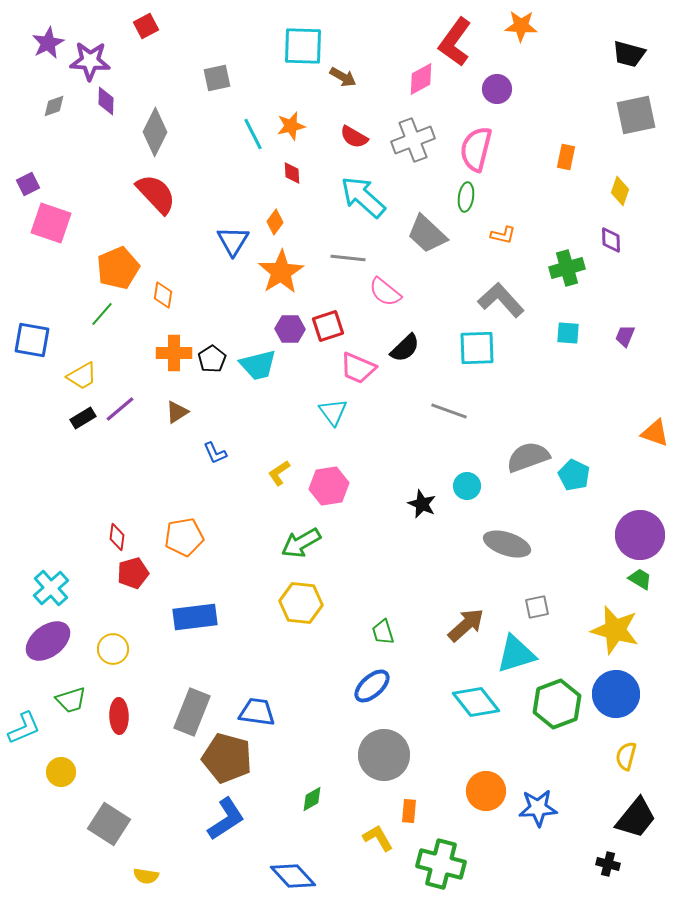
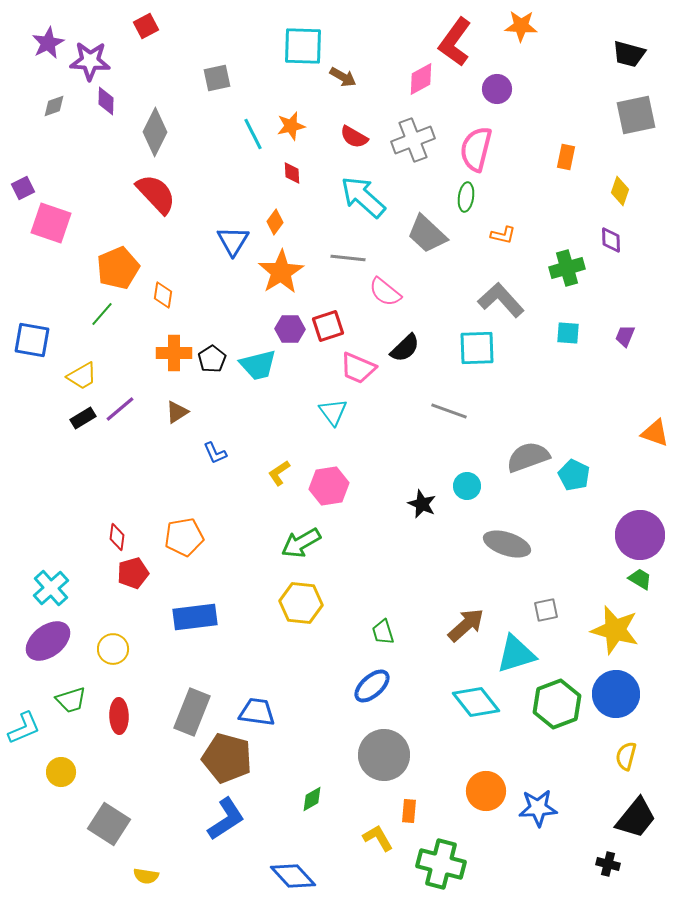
purple square at (28, 184): moved 5 px left, 4 px down
gray square at (537, 607): moved 9 px right, 3 px down
